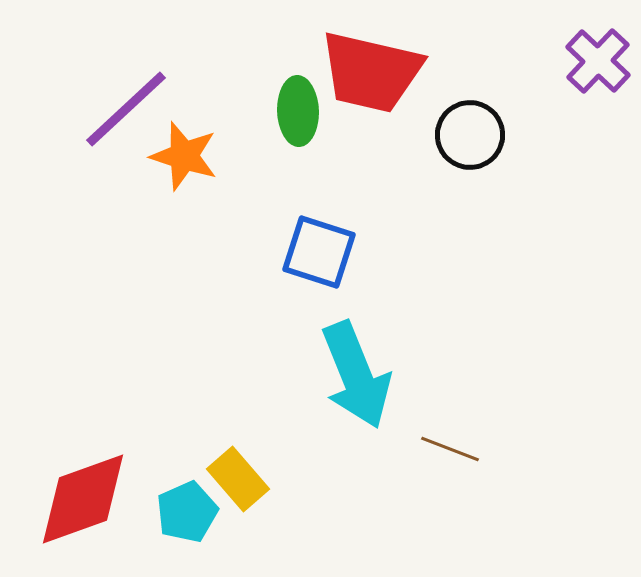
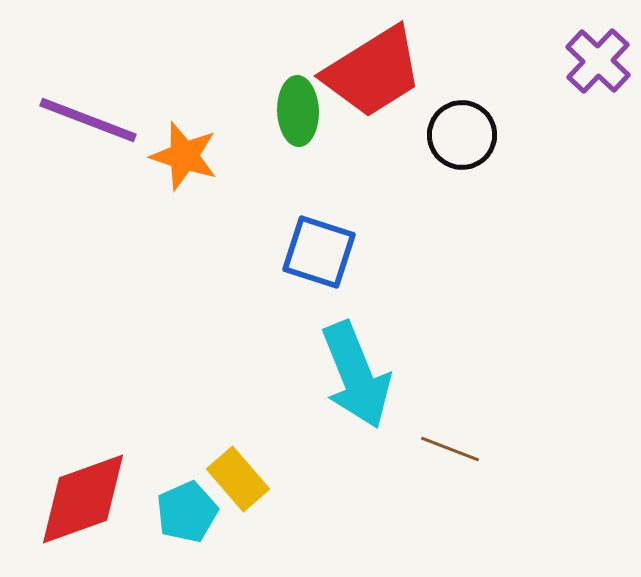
red trapezoid: moved 2 px right; rotated 45 degrees counterclockwise
purple line: moved 38 px left, 11 px down; rotated 64 degrees clockwise
black circle: moved 8 px left
